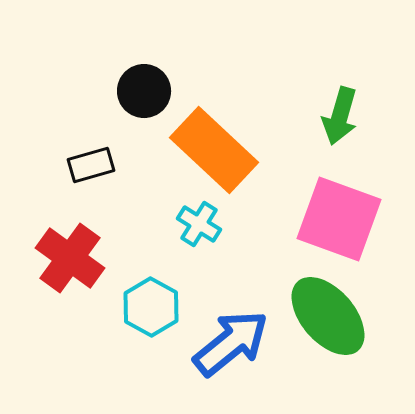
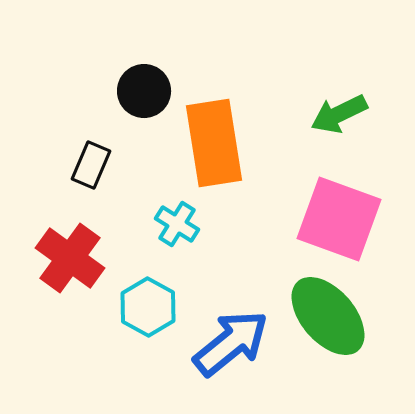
green arrow: moved 1 px left, 2 px up; rotated 48 degrees clockwise
orange rectangle: moved 7 px up; rotated 38 degrees clockwise
black rectangle: rotated 51 degrees counterclockwise
cyan cross: moved 22 px left
cyan hexagon: moved 3 px left
